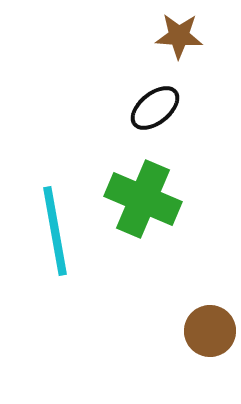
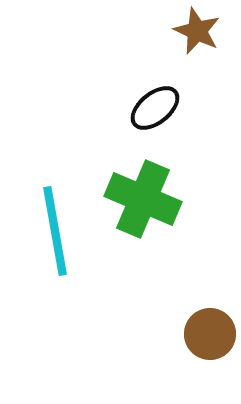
brown star: moved 18 px right, 5 px up; rotated 21 degrees clockwise
brown circle: moved 3 px down
